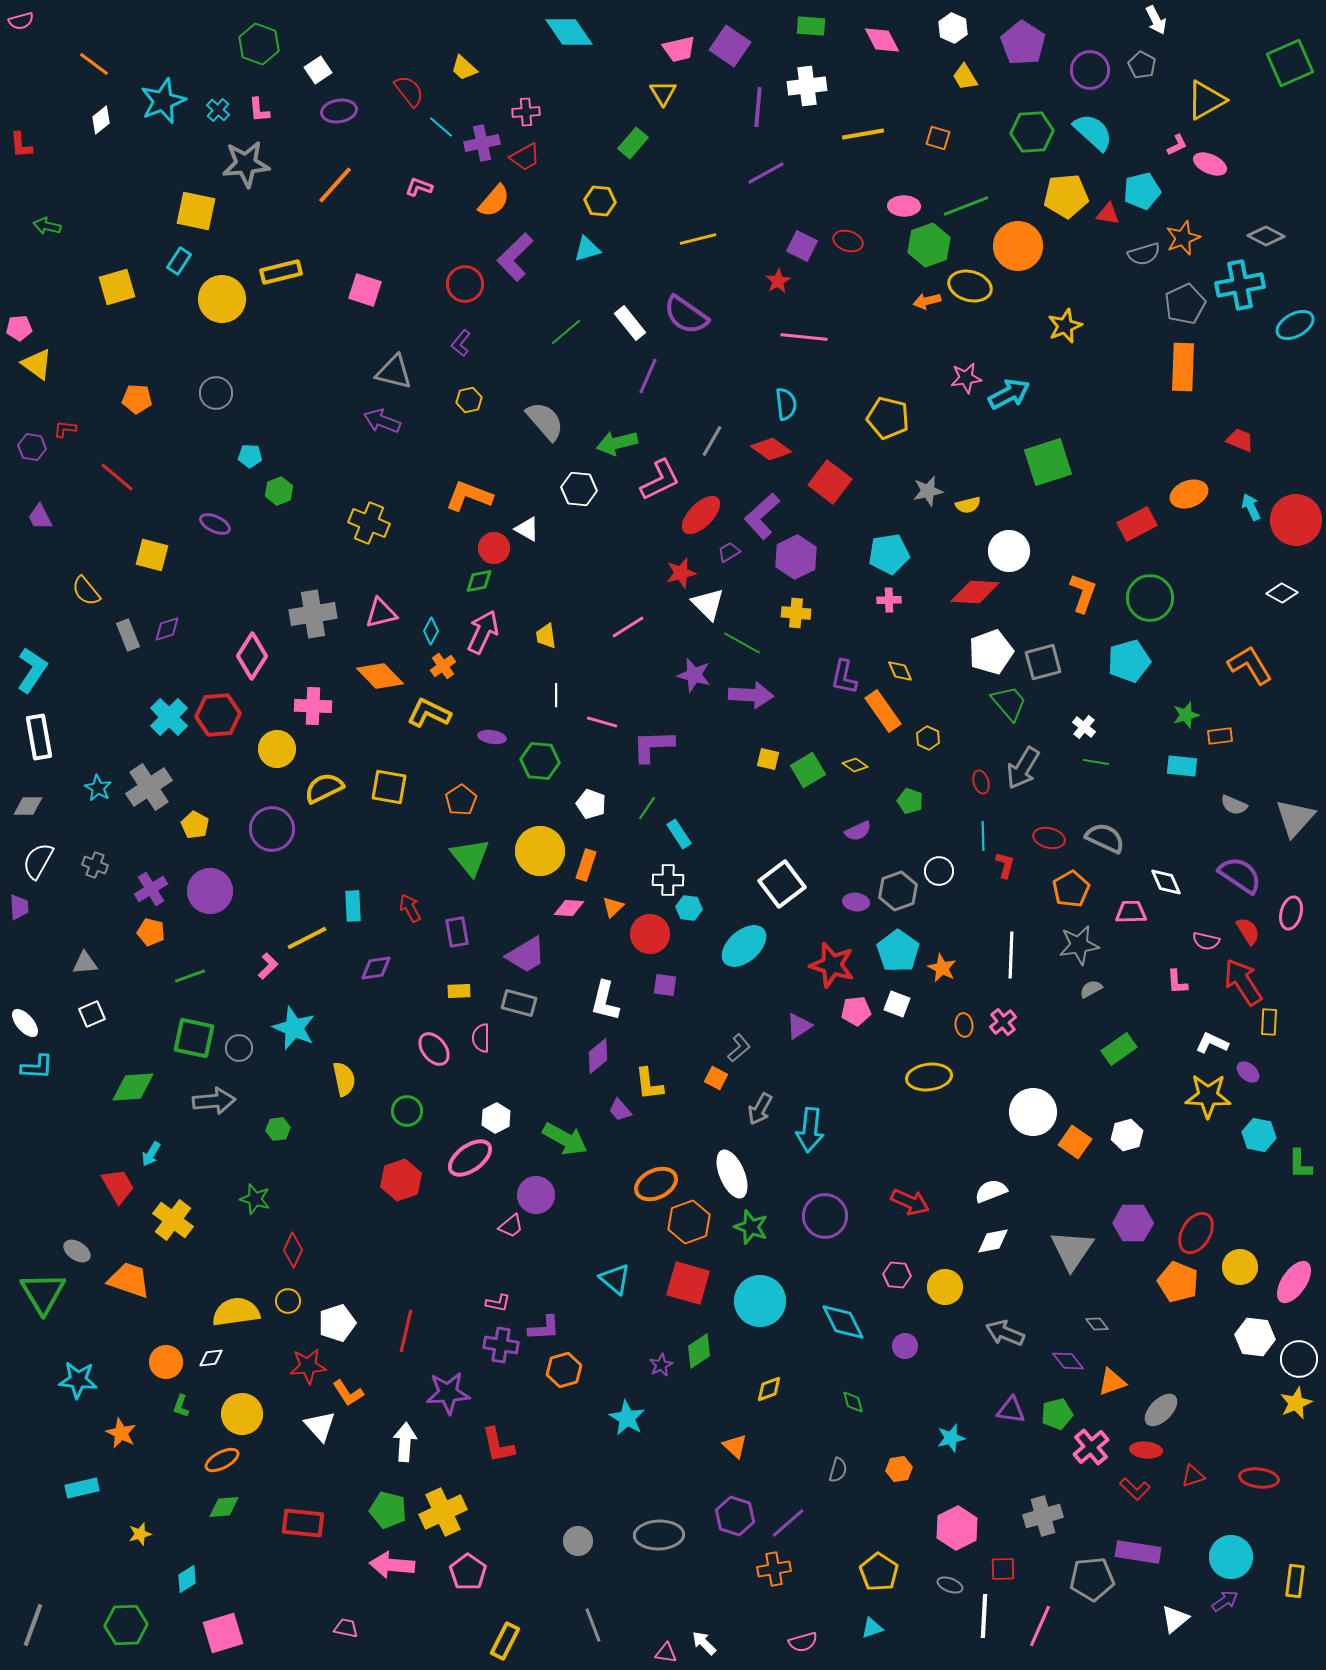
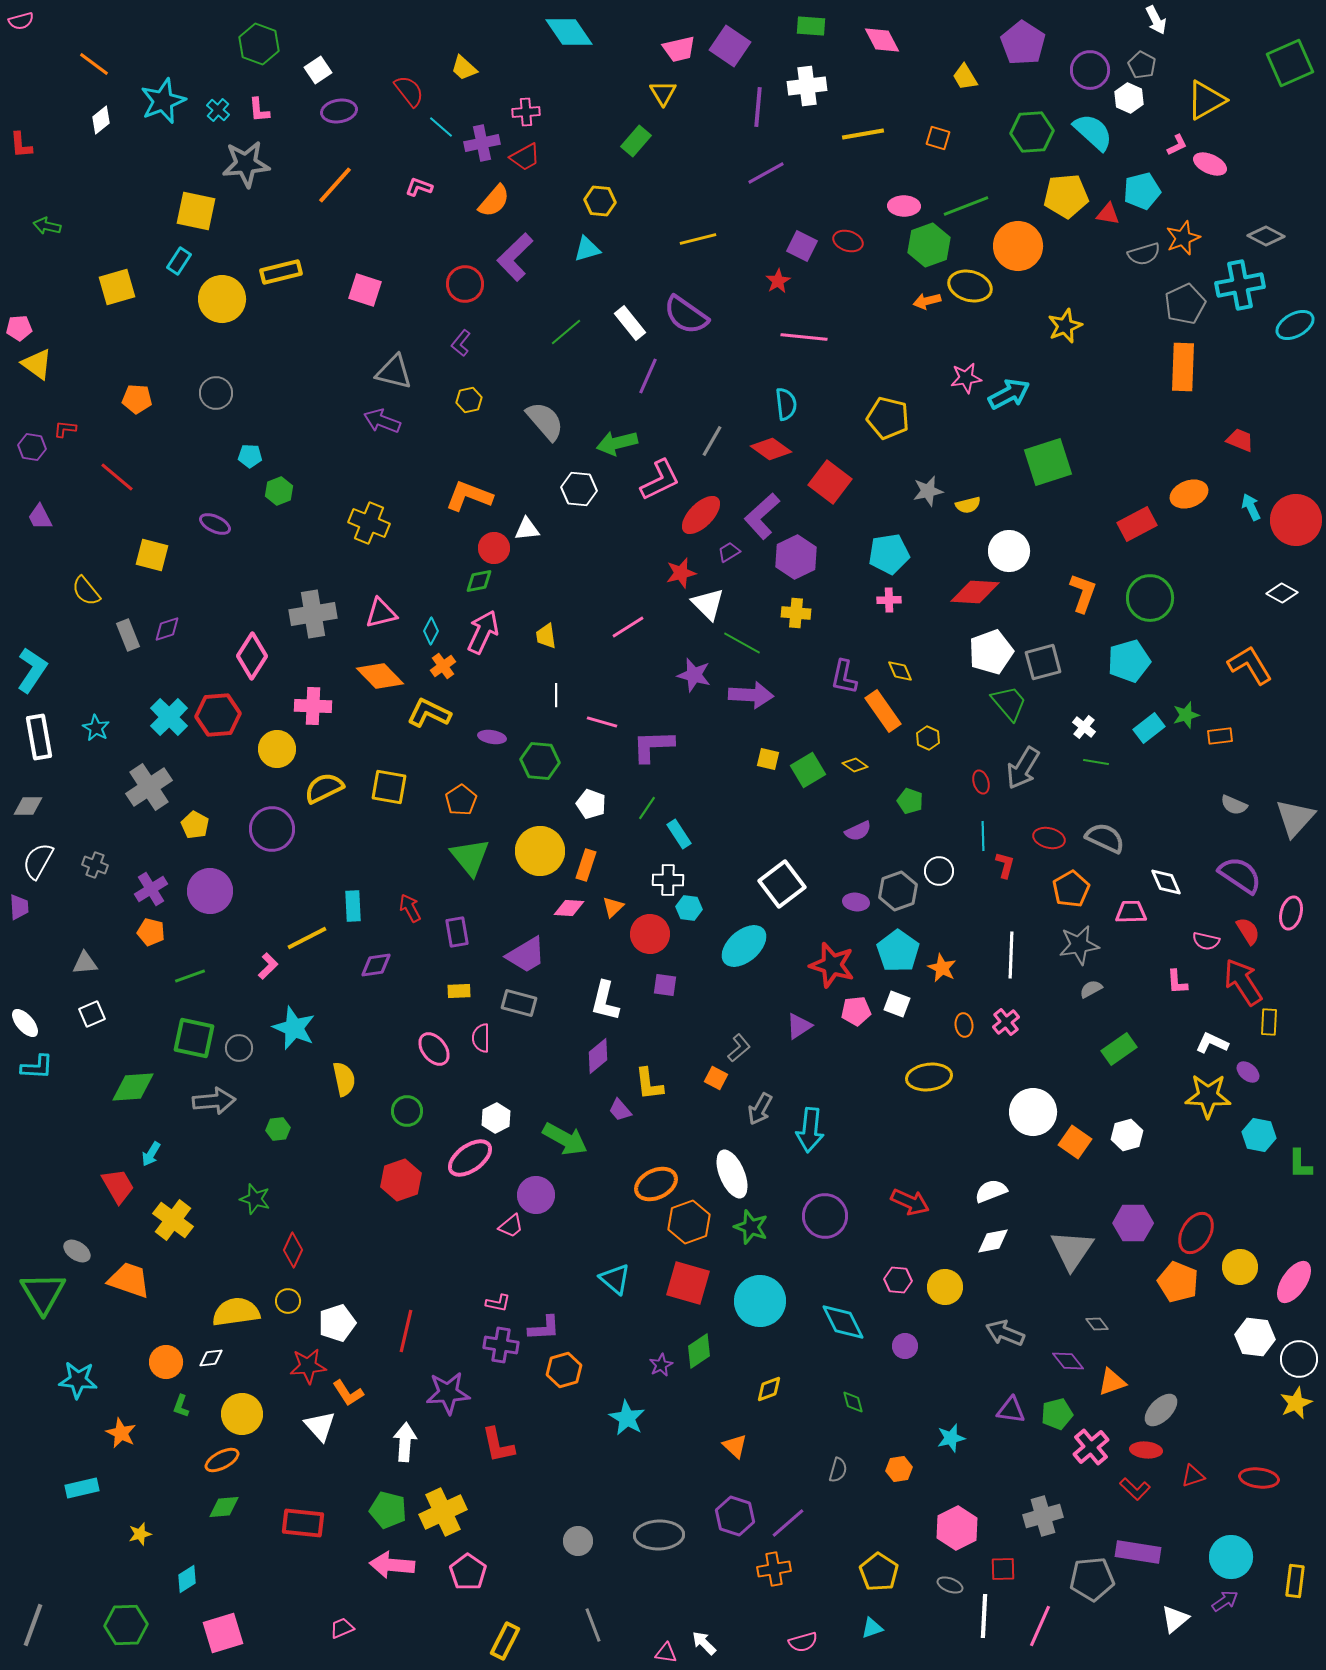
white hexagon at (953, 28): moved 176 px right, 70 px down
green rectangle at (633, 143): moved 3 px right, 2 px up
white triangle at (527, 529): rotated 36 degrees counterclockwise
cyan rectangle at (1182, 766): moved 33 px left, 38 px up; rotated 44 degrees counterclockwise
cyan star at (98, 788): moved 2 px left, 60 px up
purple diamond at (376, 968): moved 3 px up
pink cross at (1003, 1022): moved 3 px right
pink hexagon at (897, 1275): moved 1 px right, 5 px down
pink trapezoid at (346, 1628): moved 4 px left; rotated 35 degrees counterclockwise
